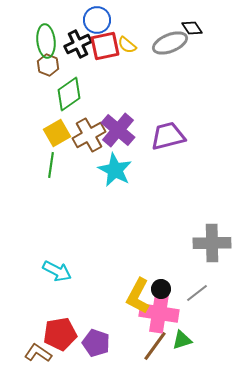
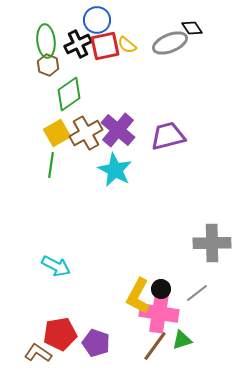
brown cross: moved 3 px left, 2 px up
cyan arrow: moved 1 px left, 5 px up
